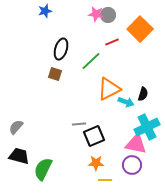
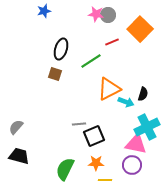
blue star: moved 1 px left
green line: rotated 10 degrees clockwise
green semicircle: moved 22 px right
